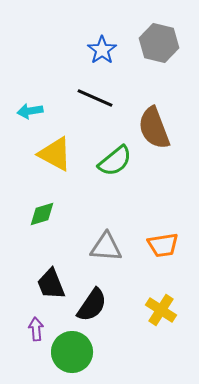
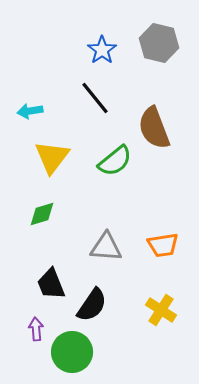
black line: rotated 27 degrees clockwise
yellow triangle: moved 3 px left, 3 px down; rotated 39 degrees clockwise
